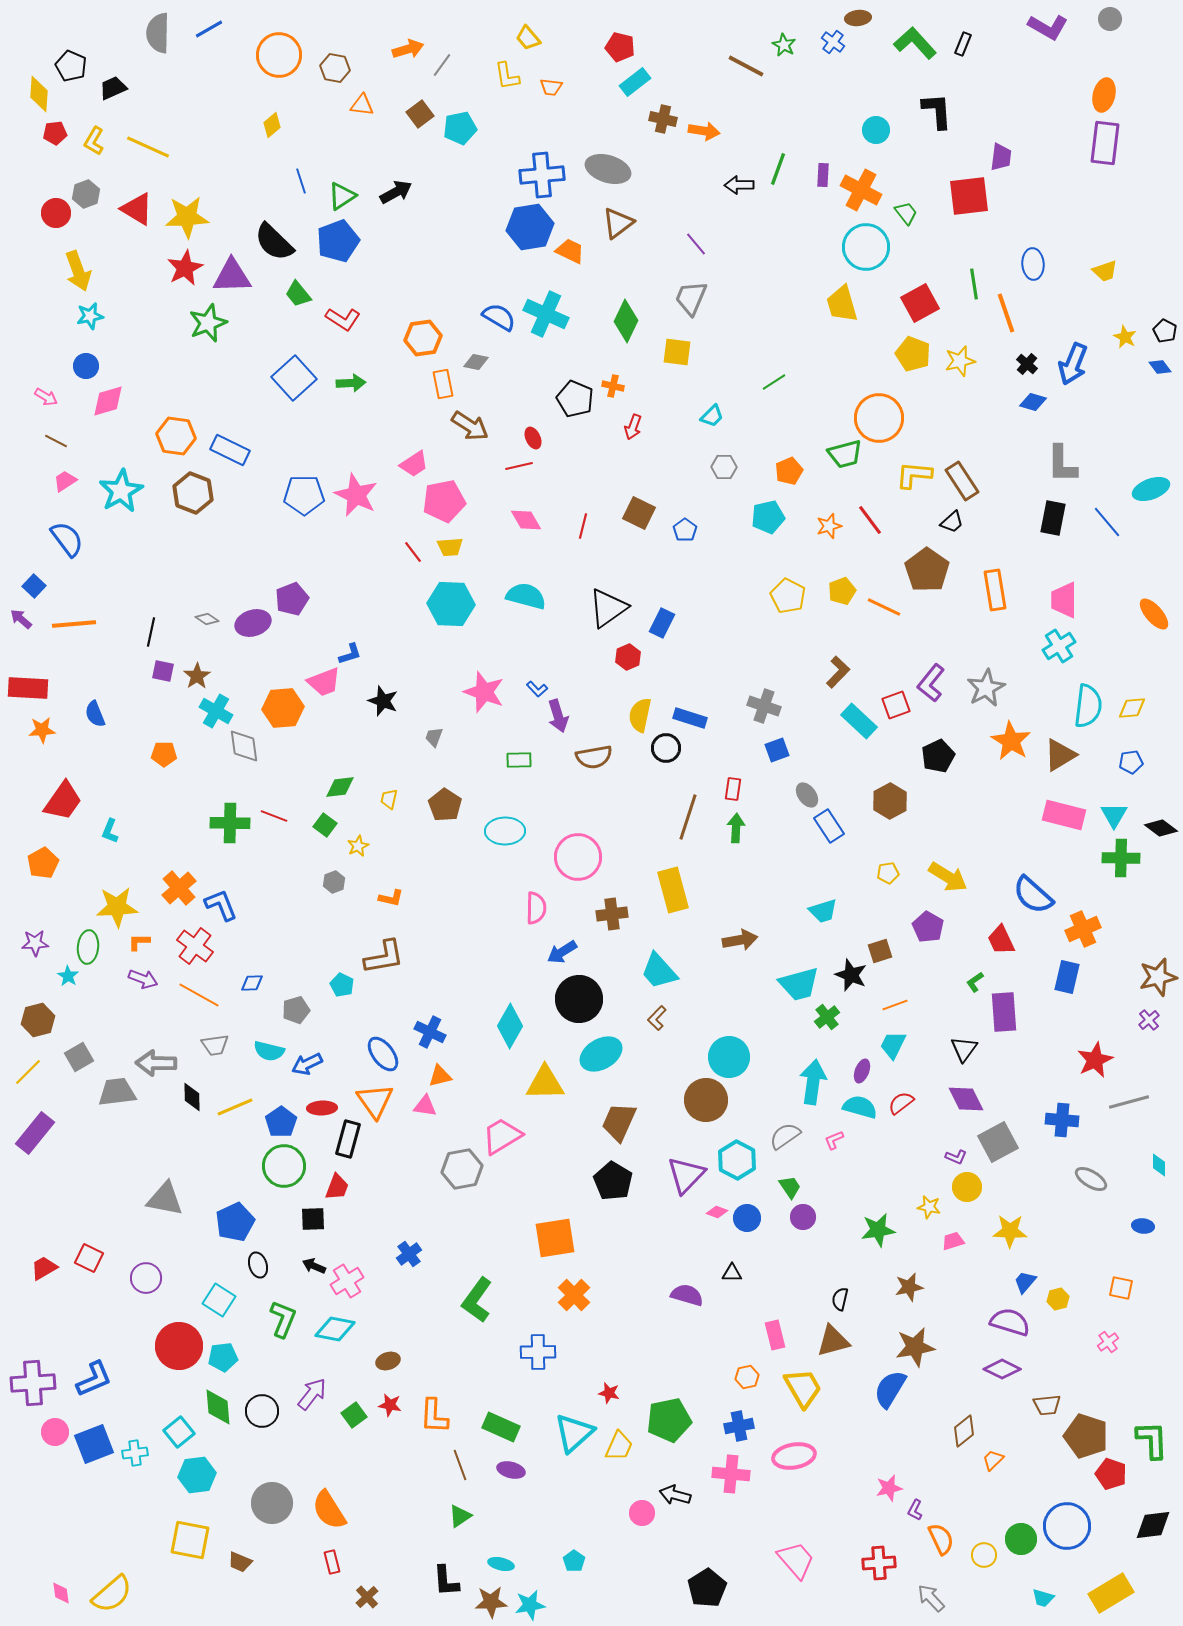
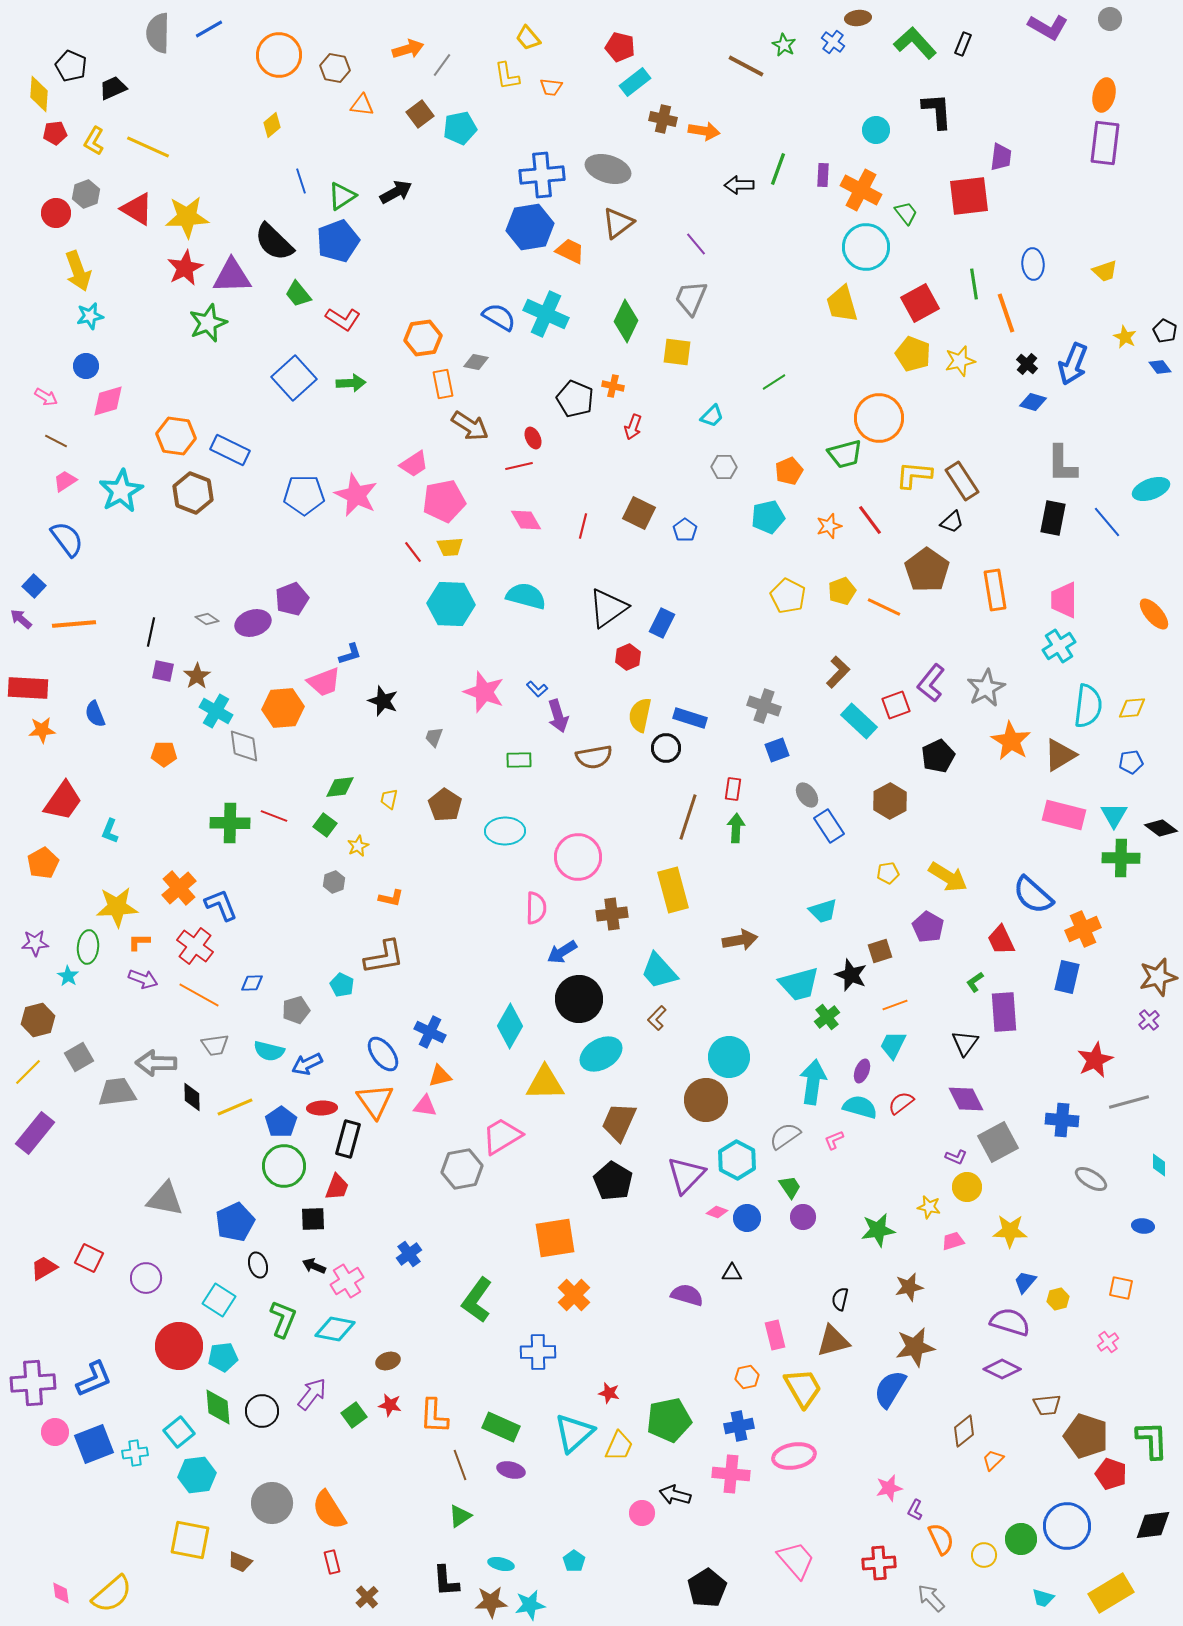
black triangle at (964, 1049): moved 1 px right, 6 px up
